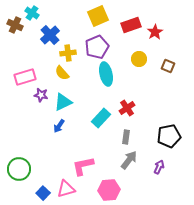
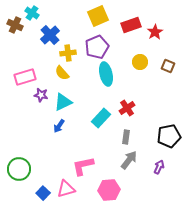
yellow circle: moved 1 px right, 3 px down
